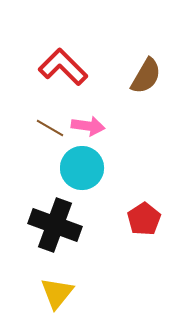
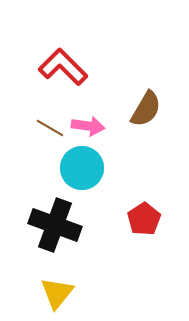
brown semicircle: moved 33 px down
